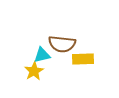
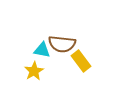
cyan triangle: moved 5 px up; rotated 24 degrees clockwise
yellow rectangle: moved 2 px left, 2 px down; rotated 55 degrees clockwise
